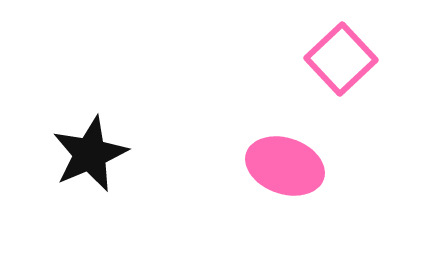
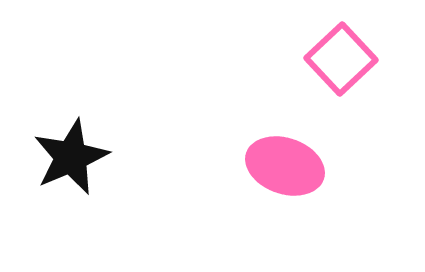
black star: moved 19 px left, 3 px down
